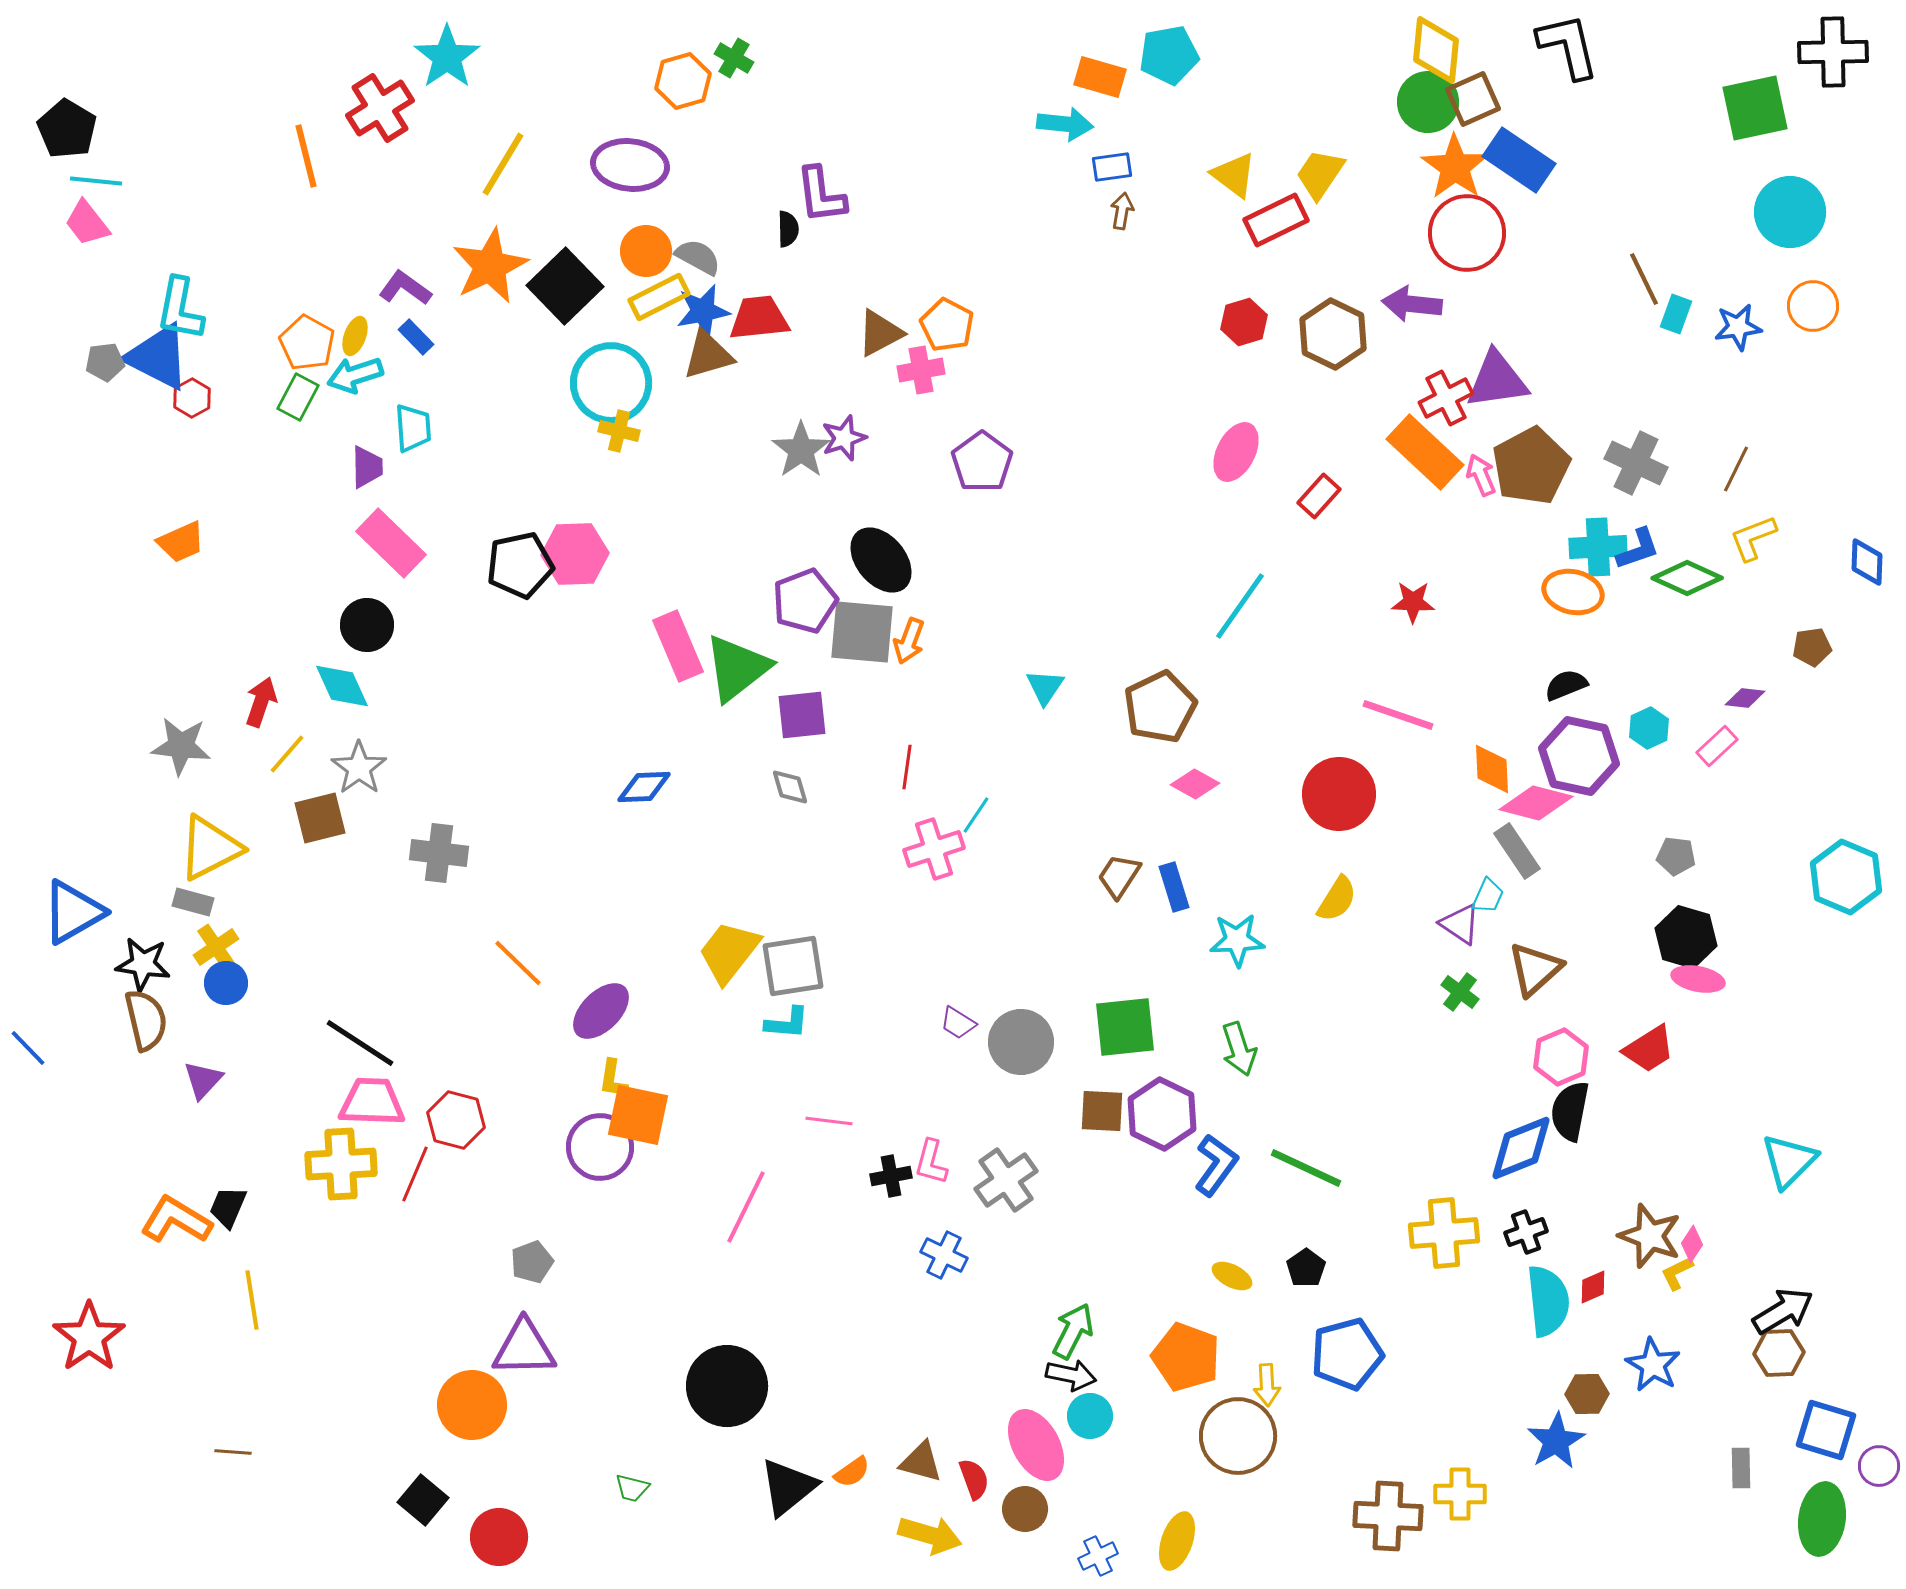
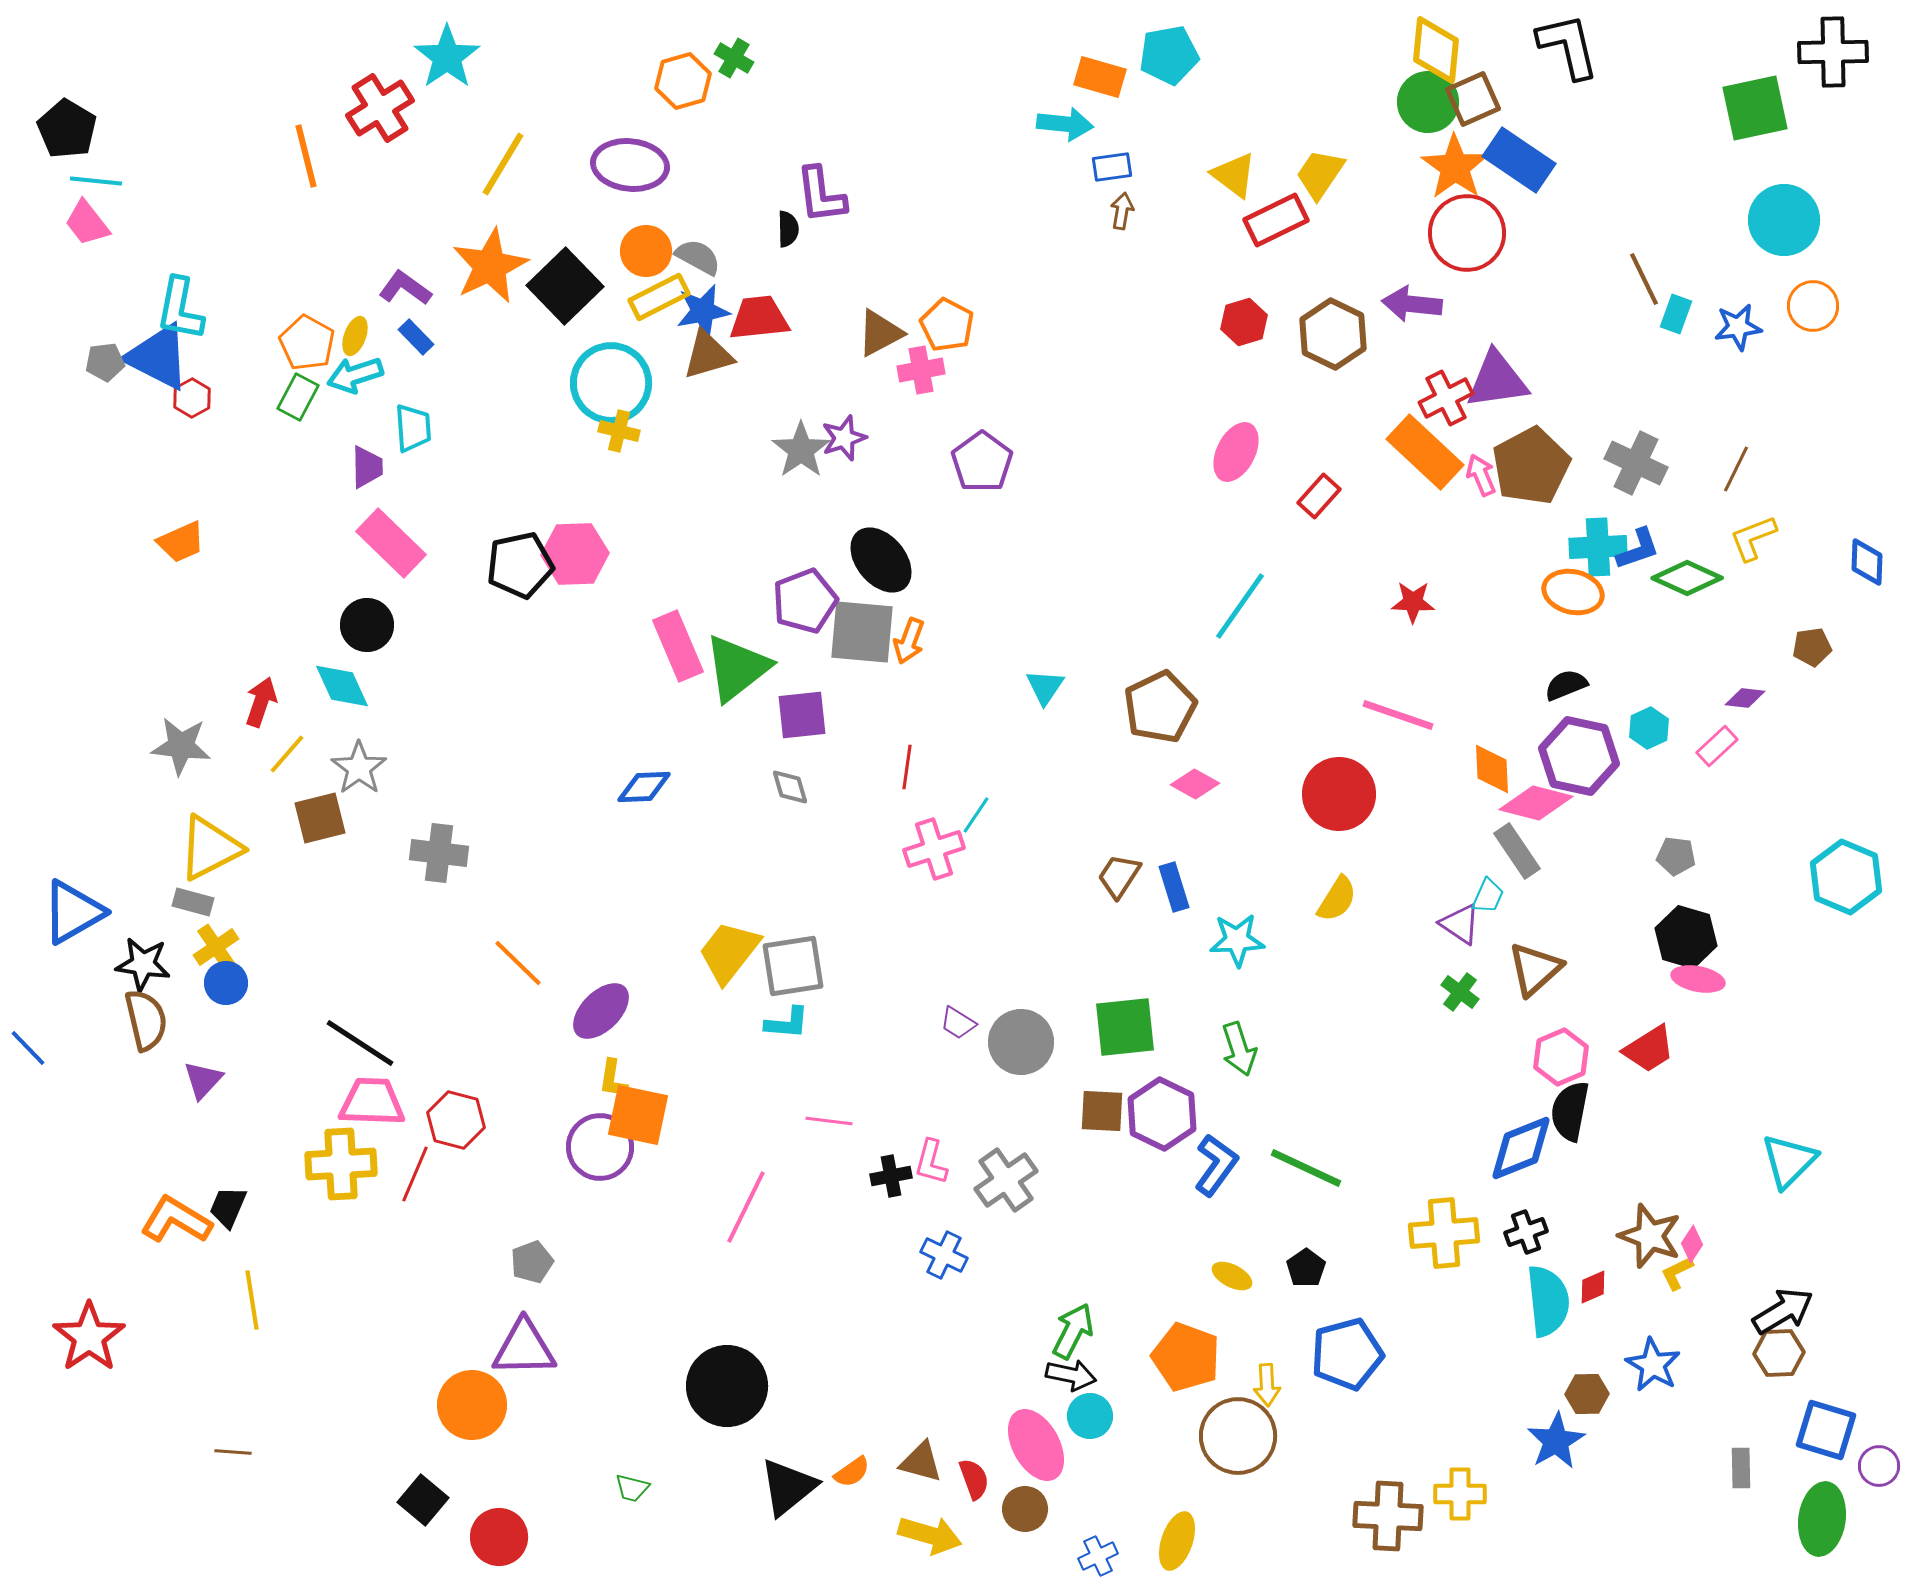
cyan circle at (1790, 212): moved 6 px left, 8 px down
